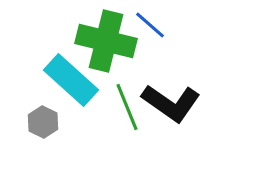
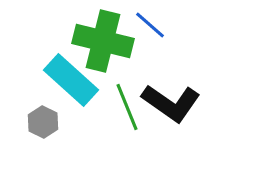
green cross: moved 3 px left
